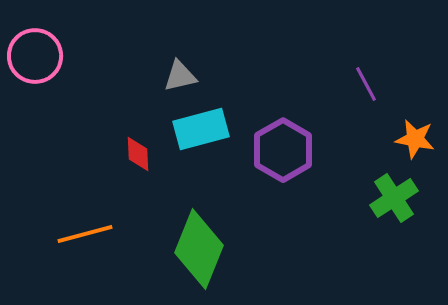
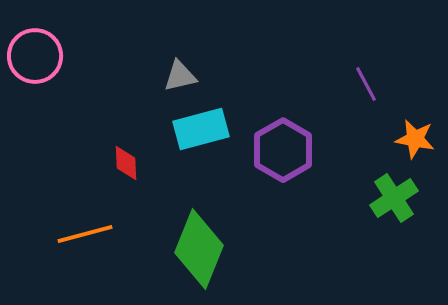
red diamond: moved 12 px left, 9 px down
